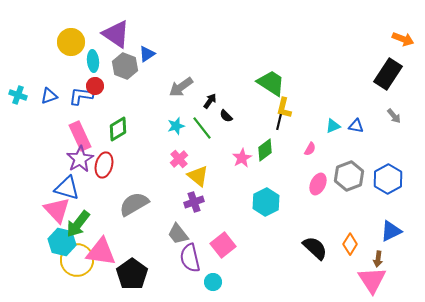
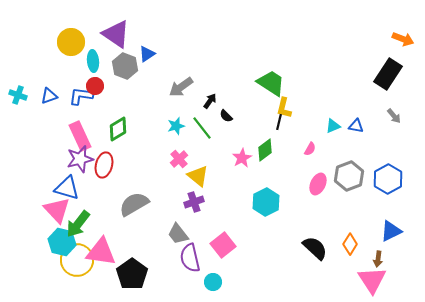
purple star at (80, 159): rotated 16 degrees clockwise
